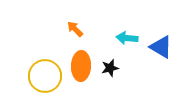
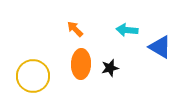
cyan arrow: moved 8 px up
blue triangle: moved 1 px left
orange ellipse: moved 2 px up
yellow circle: moved 12 px left
